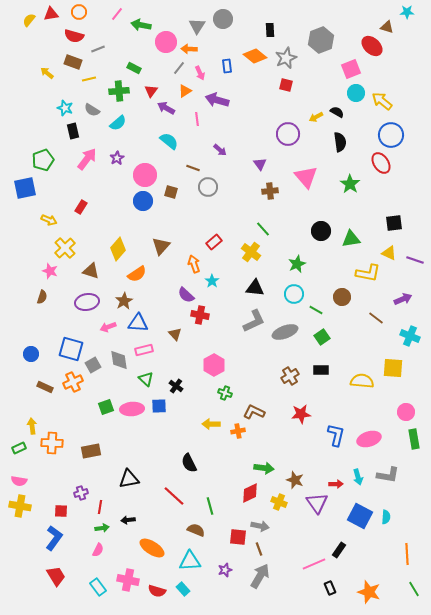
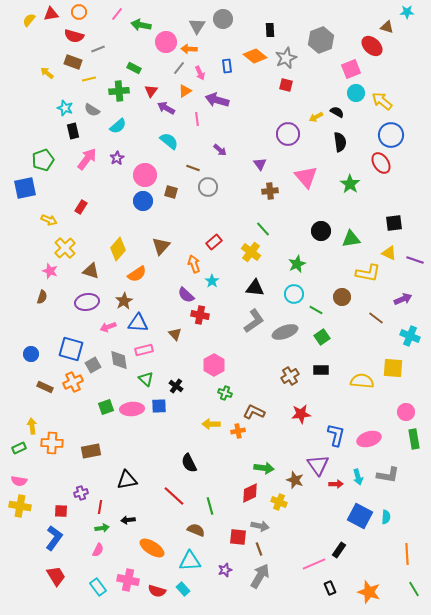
cyan semicircle at (118, 123): moved 3 px down
gray L-shape at (254, 321): rotated 10 degrees counterclockwise
black triangle at (129, 479): moved 2 px left, 1 px down
purple triangle at (317, 503): moved 1 px right, 38 px up
